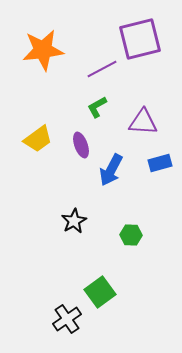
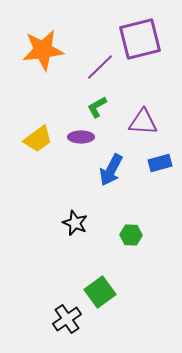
purple line: moved 2 px left, 2 px up; rotated 16 degrees counterclockwise
purple ellipse: moved 8 px up; rotated 70 degrees counterclockwise
black star: moved 1 px right, 2 px down; rotated 20 degrees counterclockwise
